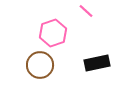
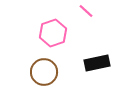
brown circle: moved 4 px right, 7 px down
